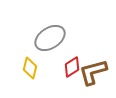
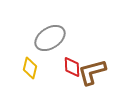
red diamond: rotated 60 degrees counterclockwise
brown L-shape: moved 1 px left
